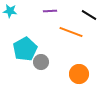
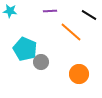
orange line: rotated 20 degrees clockwise
cyan pentagon: rotated 20 degrees counterclockwise
